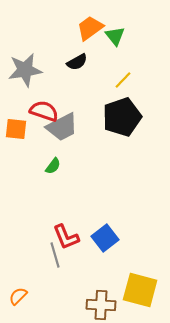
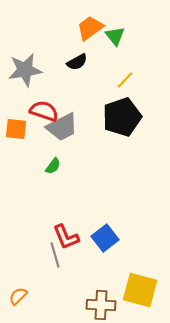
yellow line: moved 2 px right
